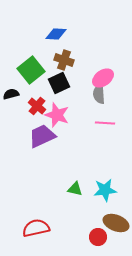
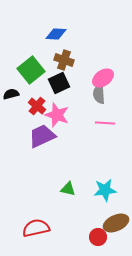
green triangle: moved 7 px left
brown ellipse: rotated 45 degrees counterclockwise
